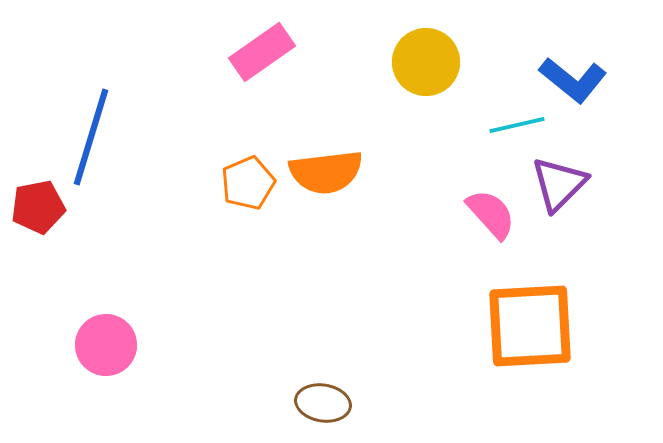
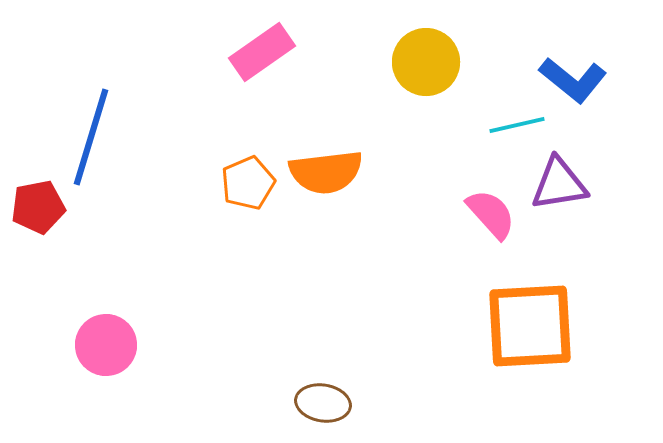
purple triangle: rotated 36 degrees clockwise
